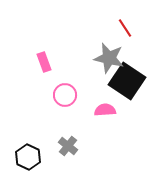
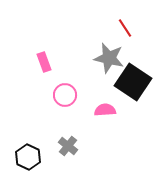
black square: moved 6 px right, 1 px down
